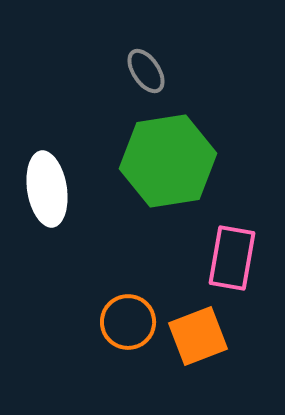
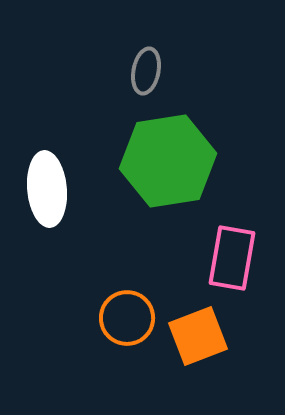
gray ellipse: rotated 45 degrees clockwise
white ellipse: rotated 4 degrees clockwise
orange circle: moved 1 px left, 4 px up
